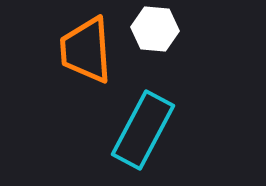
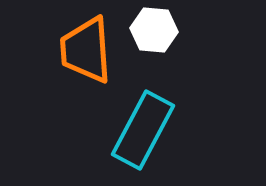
white hexagon: moved 1 px left, 1 px down
